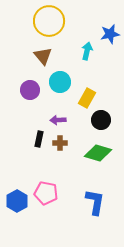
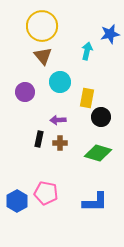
yellow circle: moved 7 px left, 5 px down
purple circle: moved 5 px left, 2 px down
yellow rectangle: rotated 18 degrees counterclockwise
black circle: moved 3 px up
blue L-shape: rotated 80 degrees clockwise
